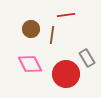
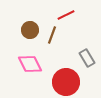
red line: rotated 18 degrees counterclockwise
brown circle: moved 1 px left, 1 px down
brown line: rotated 12 degrees clockwise
red circle: moved 8 px down
